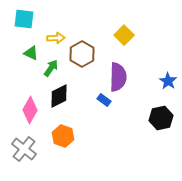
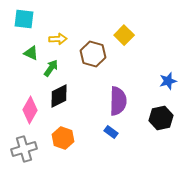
yellow arrow: moved 2 px right, 1 px down
brown hexagon: moved 11 px right; rotated 15 degrees counterclockwise
purple semicircle: moved 24 px down
blue star: rotated 24 degrees clockwise
blue rectangle: moved 7 px right, 32 px down
orange hexagon: moved 2 px down
gray cross: rotated 35 degrees clockwise
